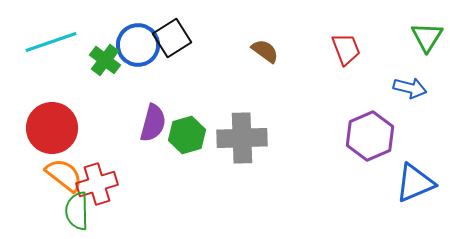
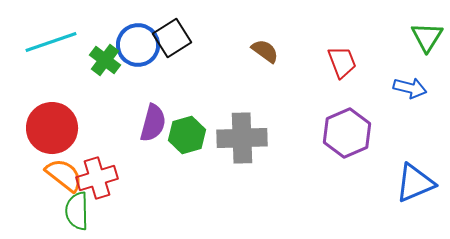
red trapezoid: moved 4 px left, 13 px down
purple hexagon: moved 23 px left, 3 px up
red cross: moved 6 px up
